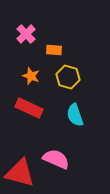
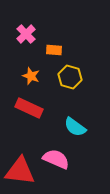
yellow hexagon: moved 2 px right
cyan semicircle: moved 12 px down; rotated 35 degrees counterclockwise
red triangle: moved 2 px up; rotated 8 degrees counterclockwise
